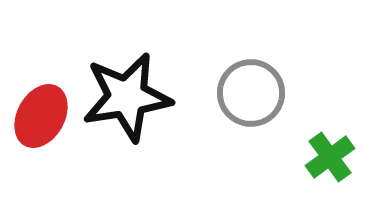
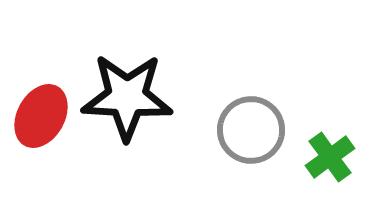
gray circle: moved 37 px down
black star: rotated 12 degrees clockwise
